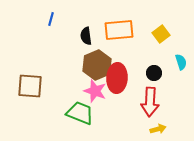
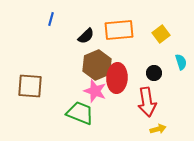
black semicircle: rotated 126 degrees counterclockwise
red arrow: moved 3 px left; rotated 12 degrees counterclockwise
